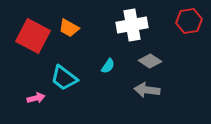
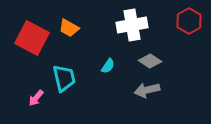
red hexagon: rotated 20 degrees counterclockwise
red square: moved 1 px left, 2 px down
cyan trapezoid: rotated 140 degrees counterclockwise
gray arrow: rotated 20 degrees counterclockwise
pink arrow: rotated 144 degrees clockwise
